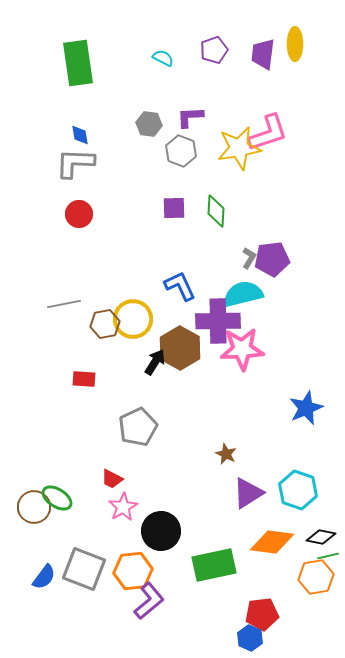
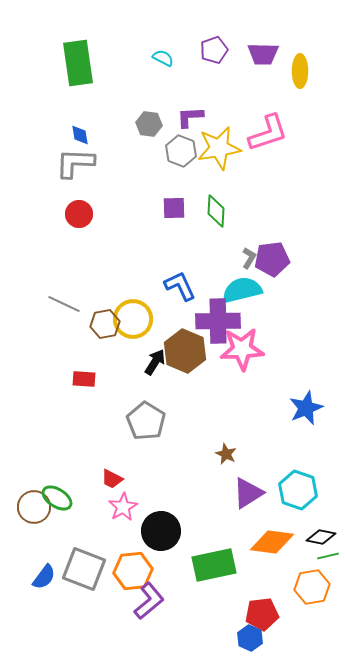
yellow ellipse at (295, 44): moved 5 px right, 27 px down
purple trapezoid at (263, 54): rotated 96 degrees counterclockwise
yellow star at (239, 148): moved 20 px left
cyan semicircle at (243, 294): moved 1 px left, 4 px up
gray line at (64, 304): rotated 36 degrees clockwise
brown hexagon at (180, 348): moved 5 px right, 3 px down; rotated 6 degrees counterclockwise
gray pentagon at (138, 427): moved 8 px right, 6 px up; rotated 15 degrees counterclockwise
orange hexagon at (316, 577): moved 4 px left, 10 px down
